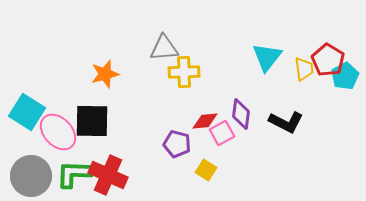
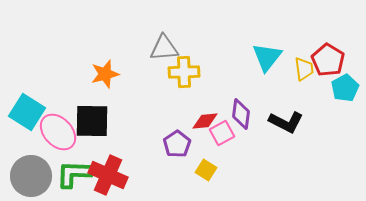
cyan pentagon: moved 12 px down
purple pentagon: rotated 24 degrees clockwise
